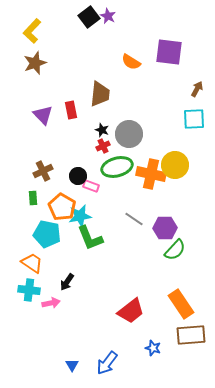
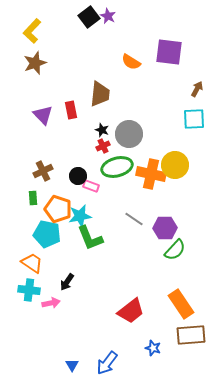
orange pentagon: moved 4 px left, 2 px down; rotated 12 degrees counterclockwise
